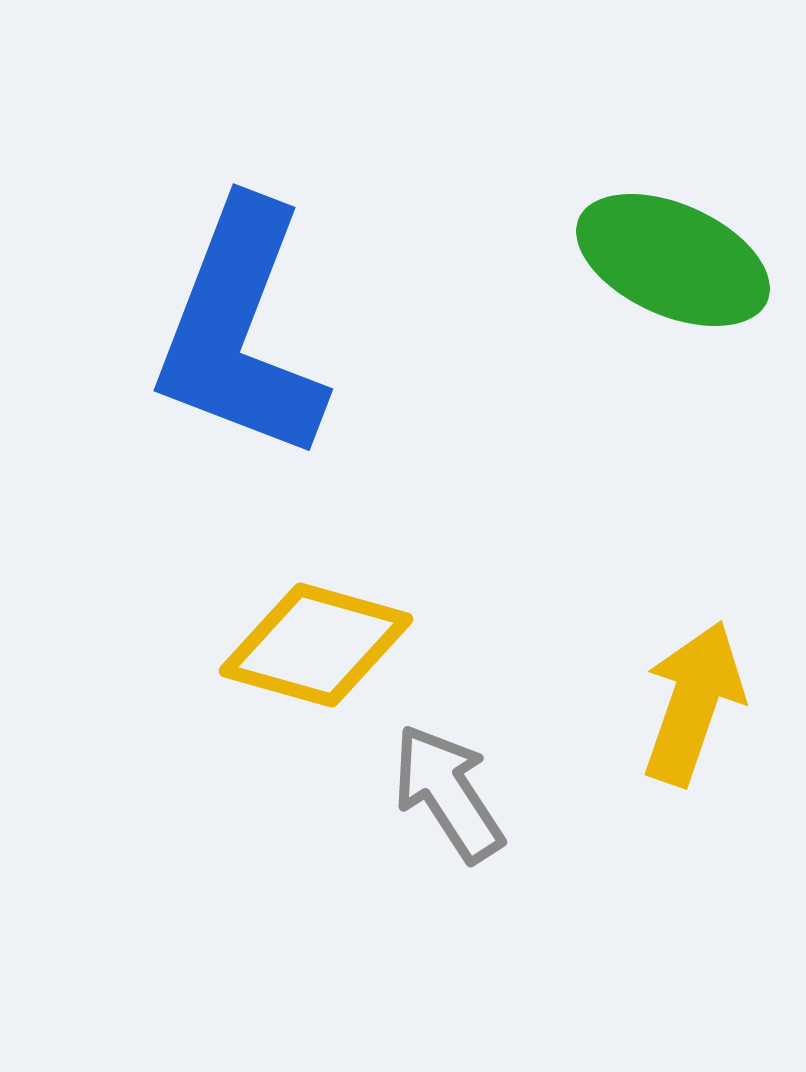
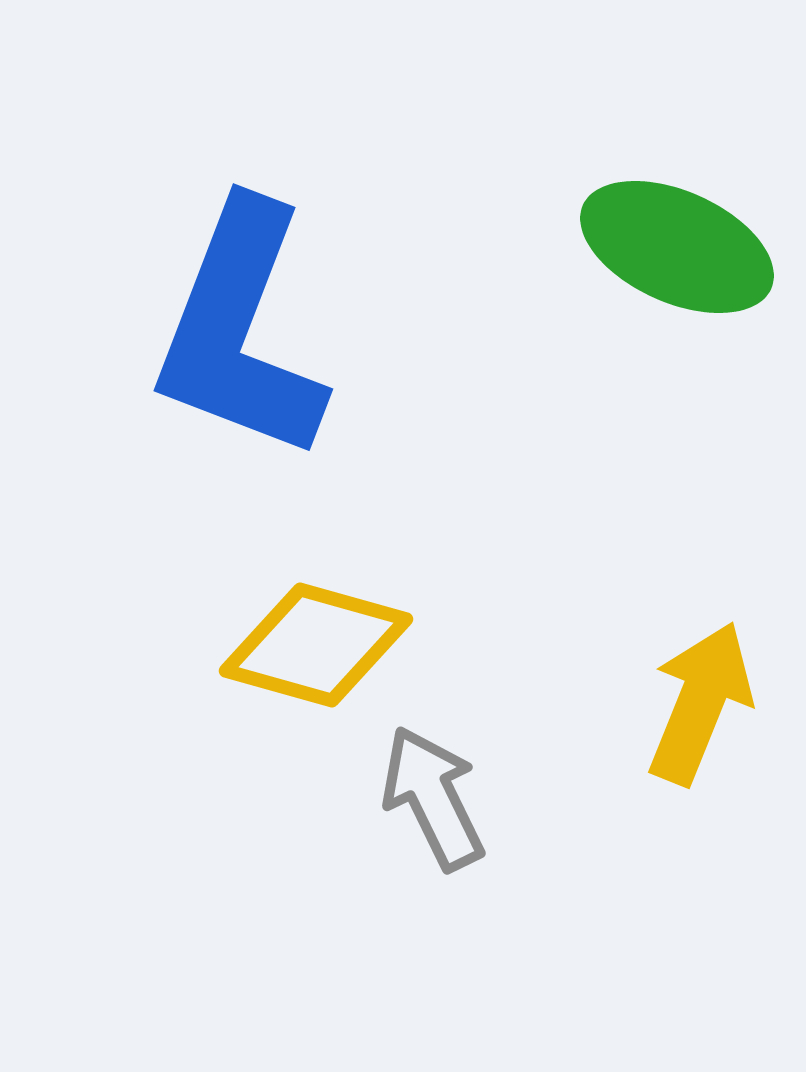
green ellipse: moved 4 px right, 13 px up
yellow arrow: moved 7 px right; rotated 3 degrees clockwise
gray arrow: moved 15 px left, 5 px down; rotated 7 degrees clockwise
